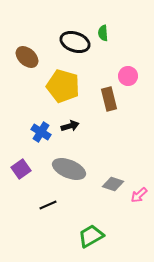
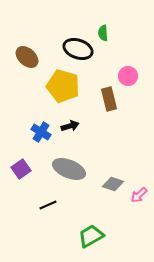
black ellipse: moved 3 px right, 7 px down
